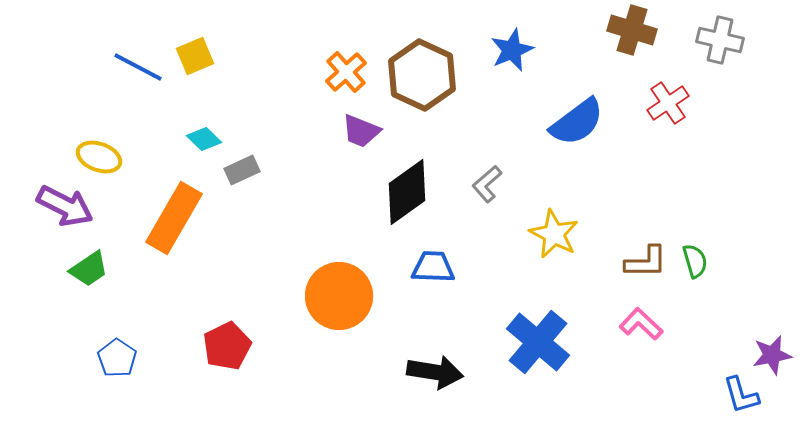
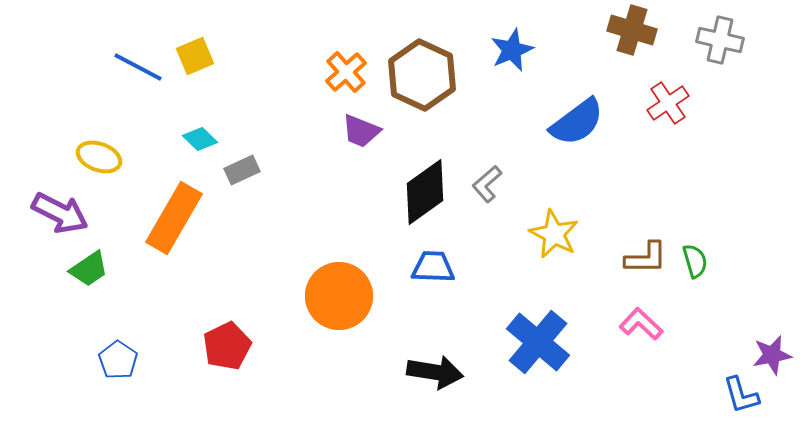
cyan diamond: moved 4 px left
black diamond: moved 18 px right
purple arrow: moved 5 px left, 7 px down
brown L-shape: moved 4 px up
blue pentagon: moved 1 px right, 2 px down
